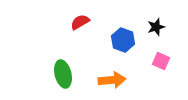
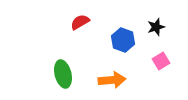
pink square: rotated 36 degrees clockwise
